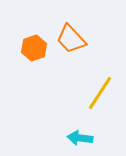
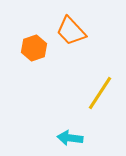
orange trapezoid: moved 8 px up
cyan arrow: moved 10 px left
